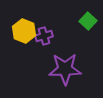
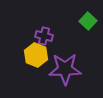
yellow hexagon: moved 12 px right, 24 px down
purple cross: rotated 30 degrees clockwise
